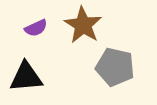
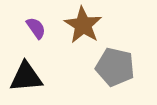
purple semicircle: rotated 100 degrees counterclockwise
